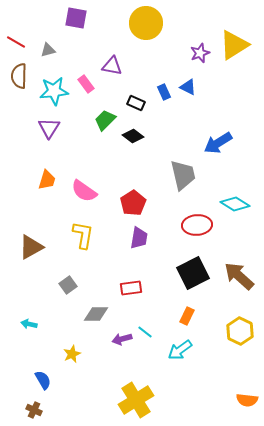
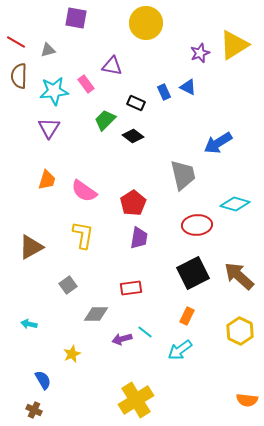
cyan diamond at (235, 204): rotated 16 degrees counterclockwise
